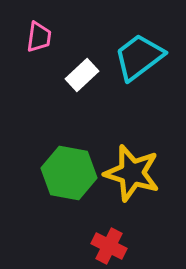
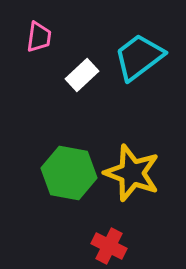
yellow star: rotated 4 degrees clockwise
